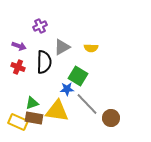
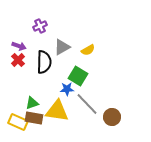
yellow semicircle: moved 3 px left, 2 px down; rotated 32 degrees counterclockwise
red cross: moved 7 px up; rotated 24 degrees clockwise
brown circle: moved 1 px right, 1 px up
